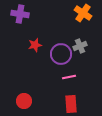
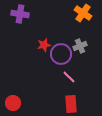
red star: moved 9 px right
pink line: rotated 56 degrees clockwise
red circle: moved 11 px left, 2 px down
